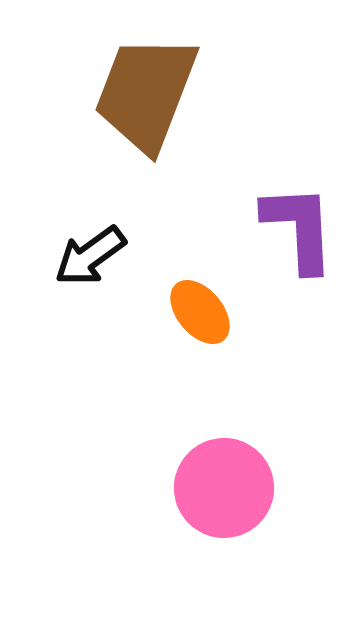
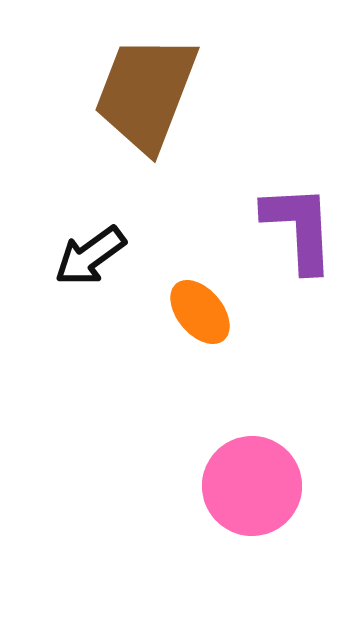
pink circle: moved 28 px right, 2 px up
